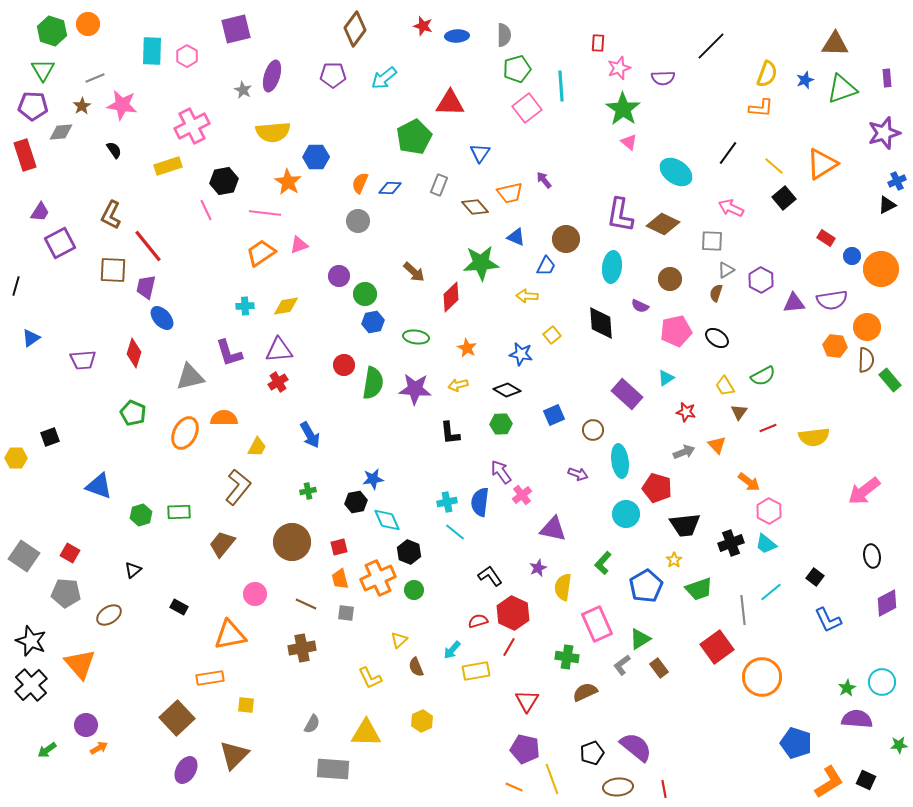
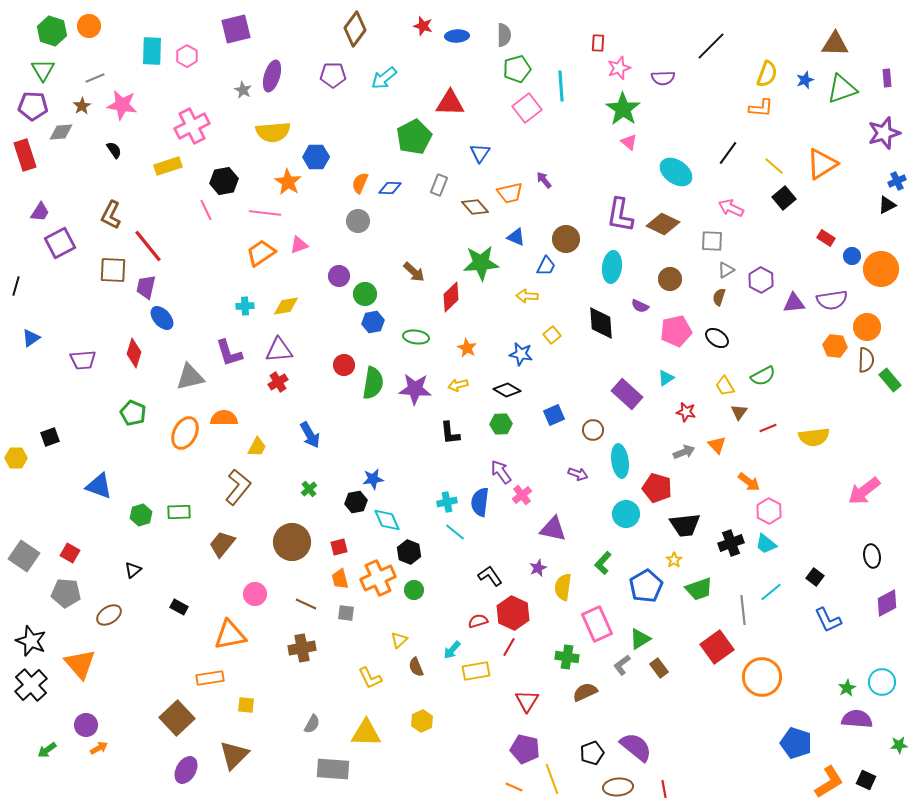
orange circle at (88, 24): moved 1 px right, 2 px down
brown semicircle at (716, 293): moved 3 px right, 4 px down
green cross at (308, 491): moved 1 px right, 2 px up; rotated 28 degrees counterclockwise
